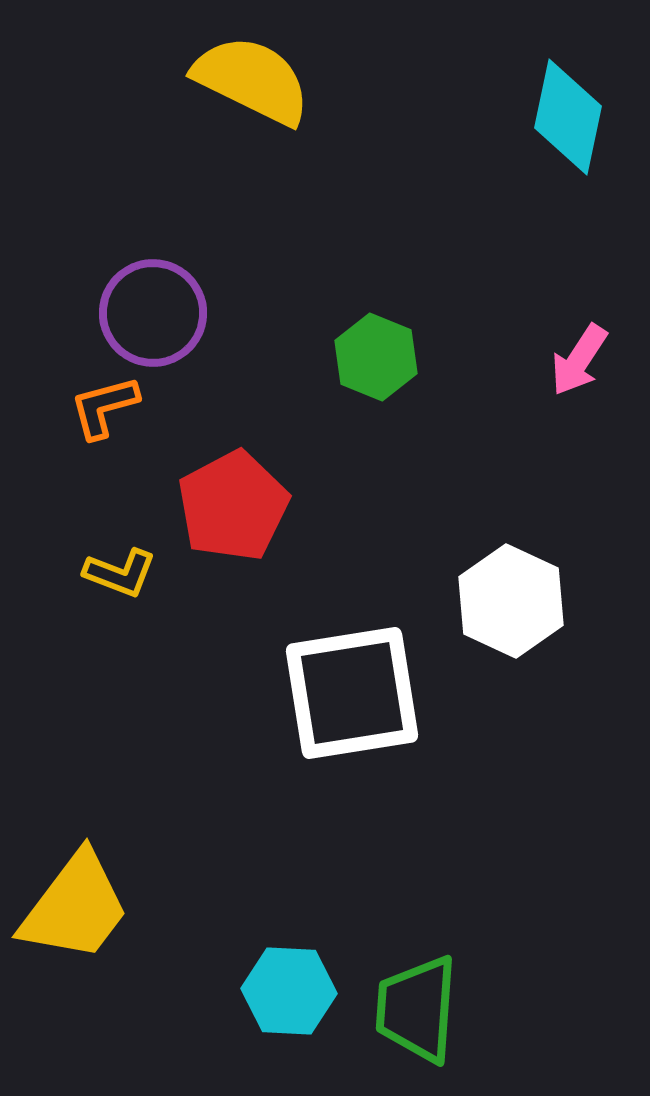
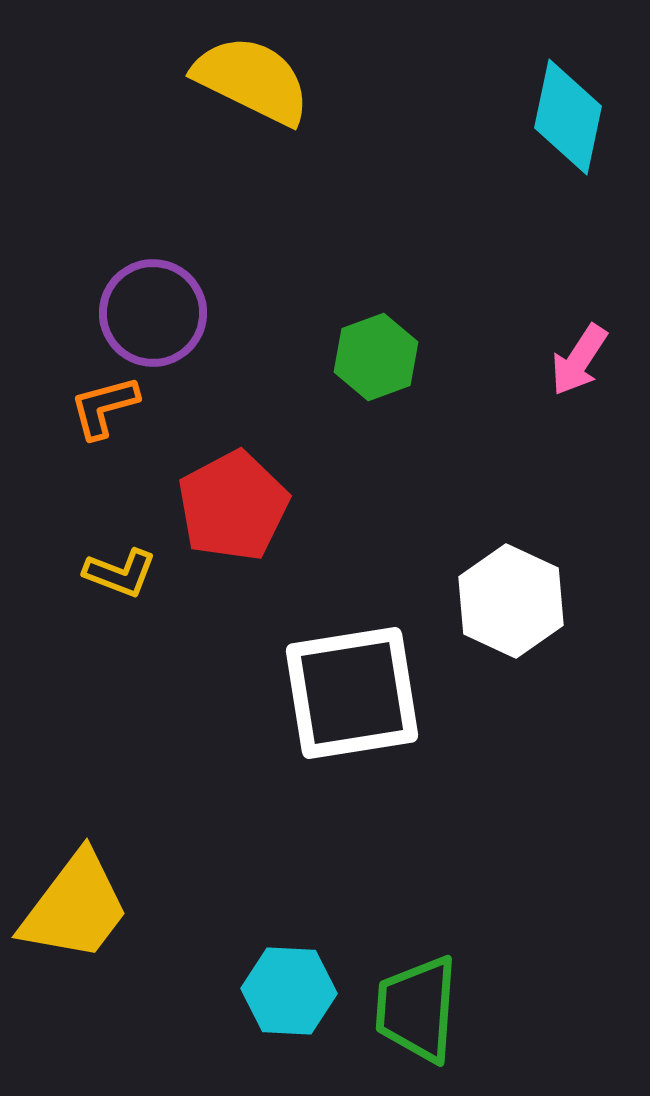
green hexagon: rotated 18 degrees clockwise
